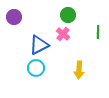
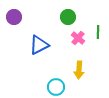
green circle: moved 2 px down
pink cross: moved 15 px right, 4 px down
cyan circle: moved 20 px right, 19 px down
